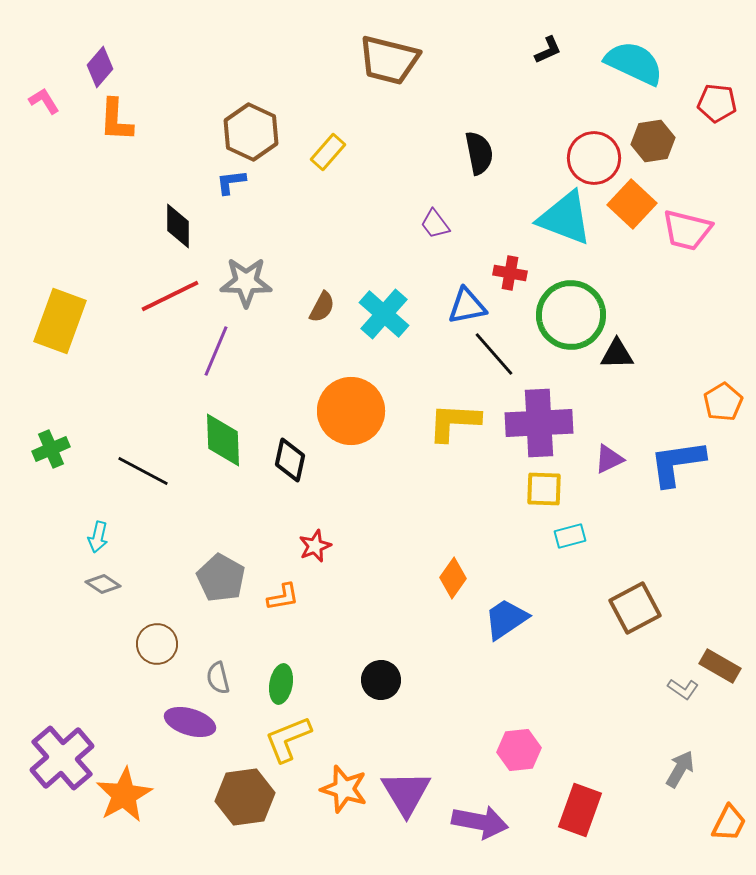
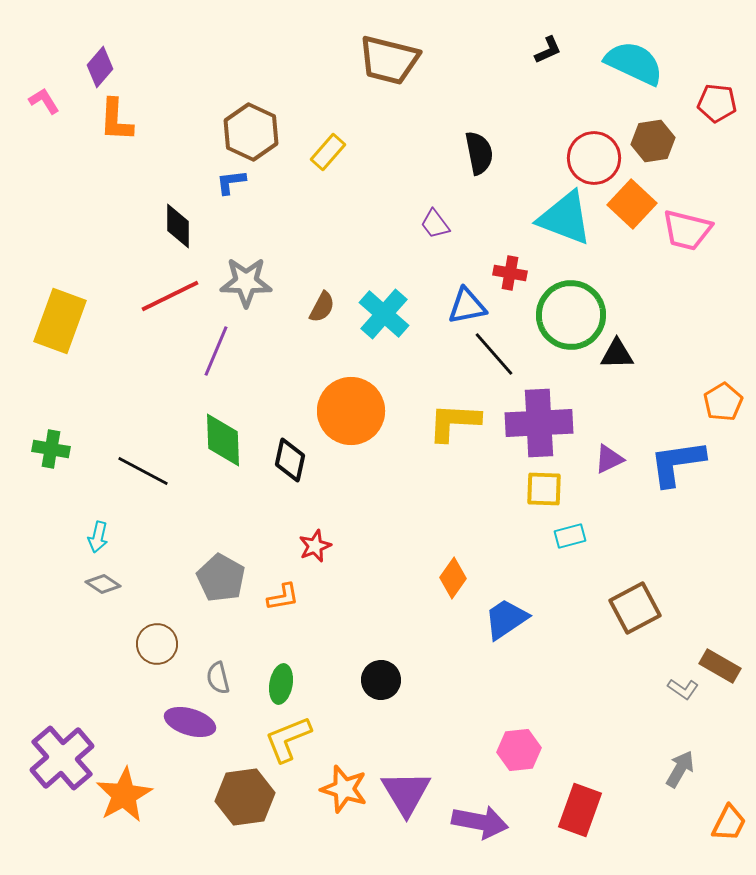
green cross at (51, 449): rotated 33 degrees clockwise
